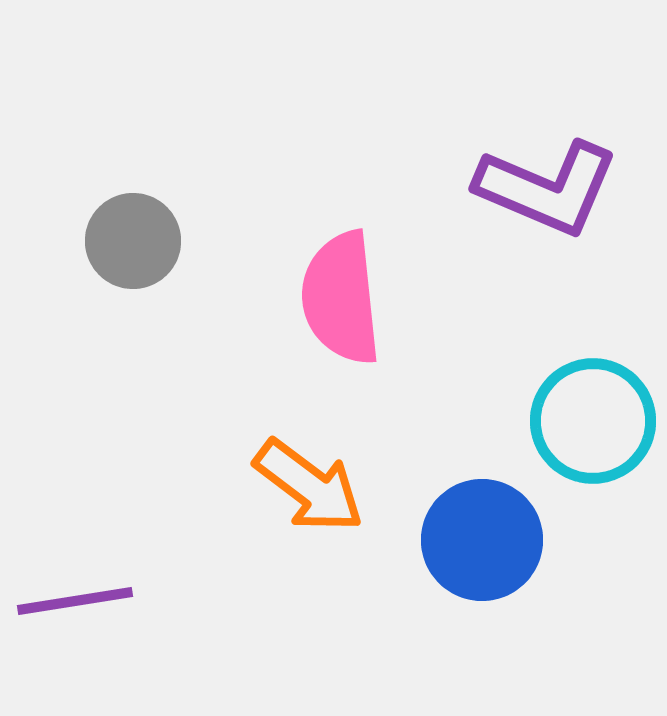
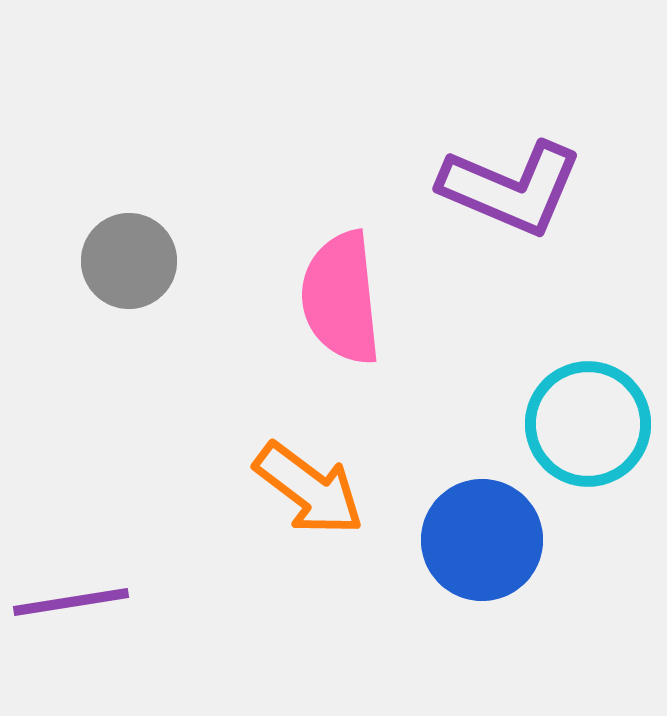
purple L-shape: moved 36 px left
gray circle: moved 4 px left, 20 px down
cyan circle: moved 5 px left, 3 px down
orange arrow: moved 3 px down
purple line: moved 4 px left, 1 px down
